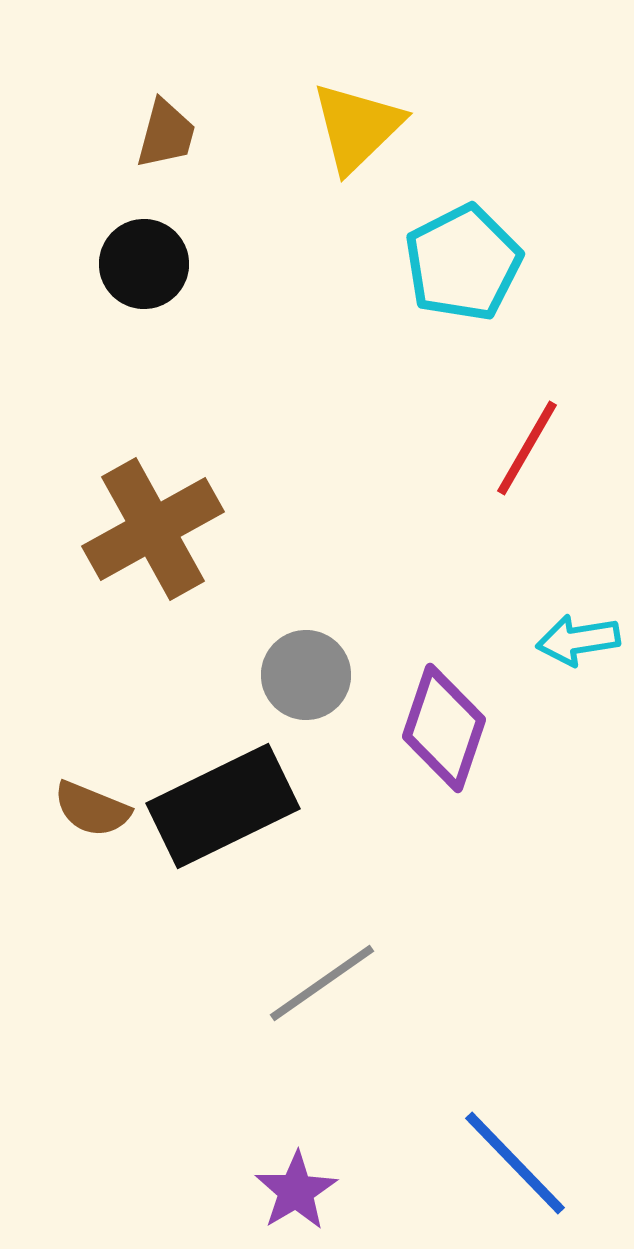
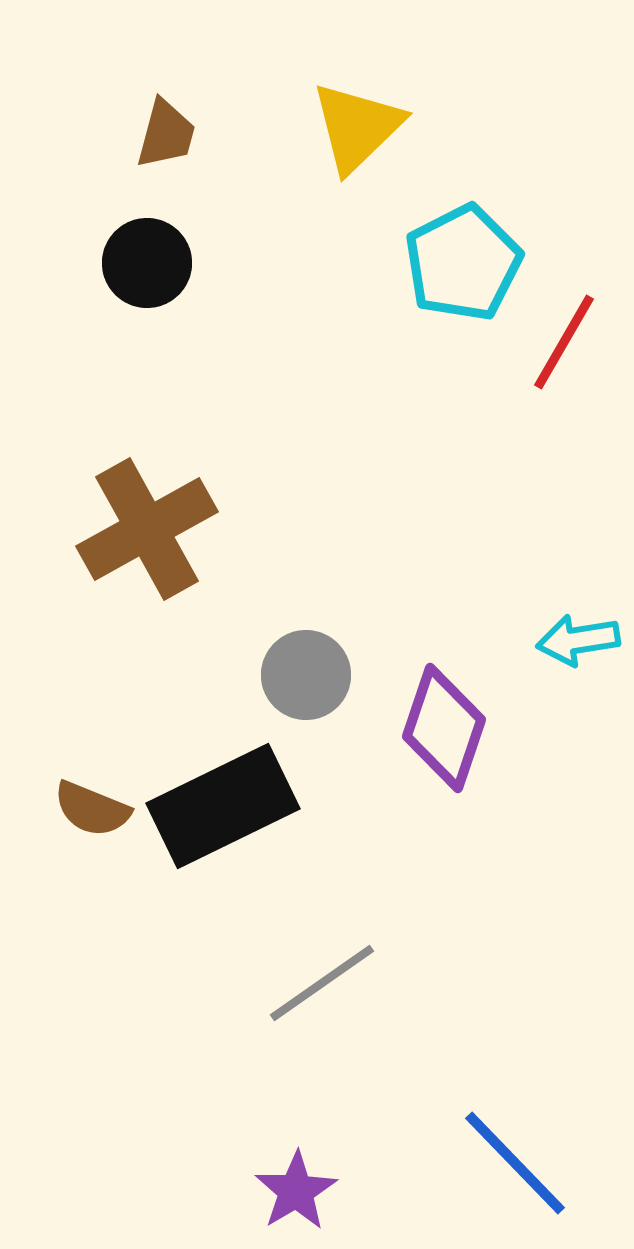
black circle: moved 3 px right, 1 px up
red line: moved 37 px right, 106 px up
brown cross: moved 6 px left
